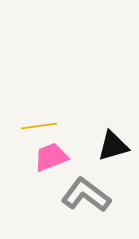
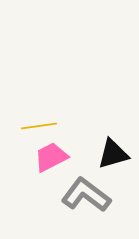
black triangle: moved 8 px down
pink trapezoid: rotated 6 degrees counterclockwise
